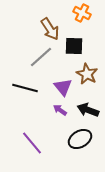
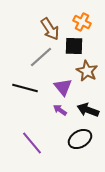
orange cross: moved 9 px down
brown star: moved 3 px up
